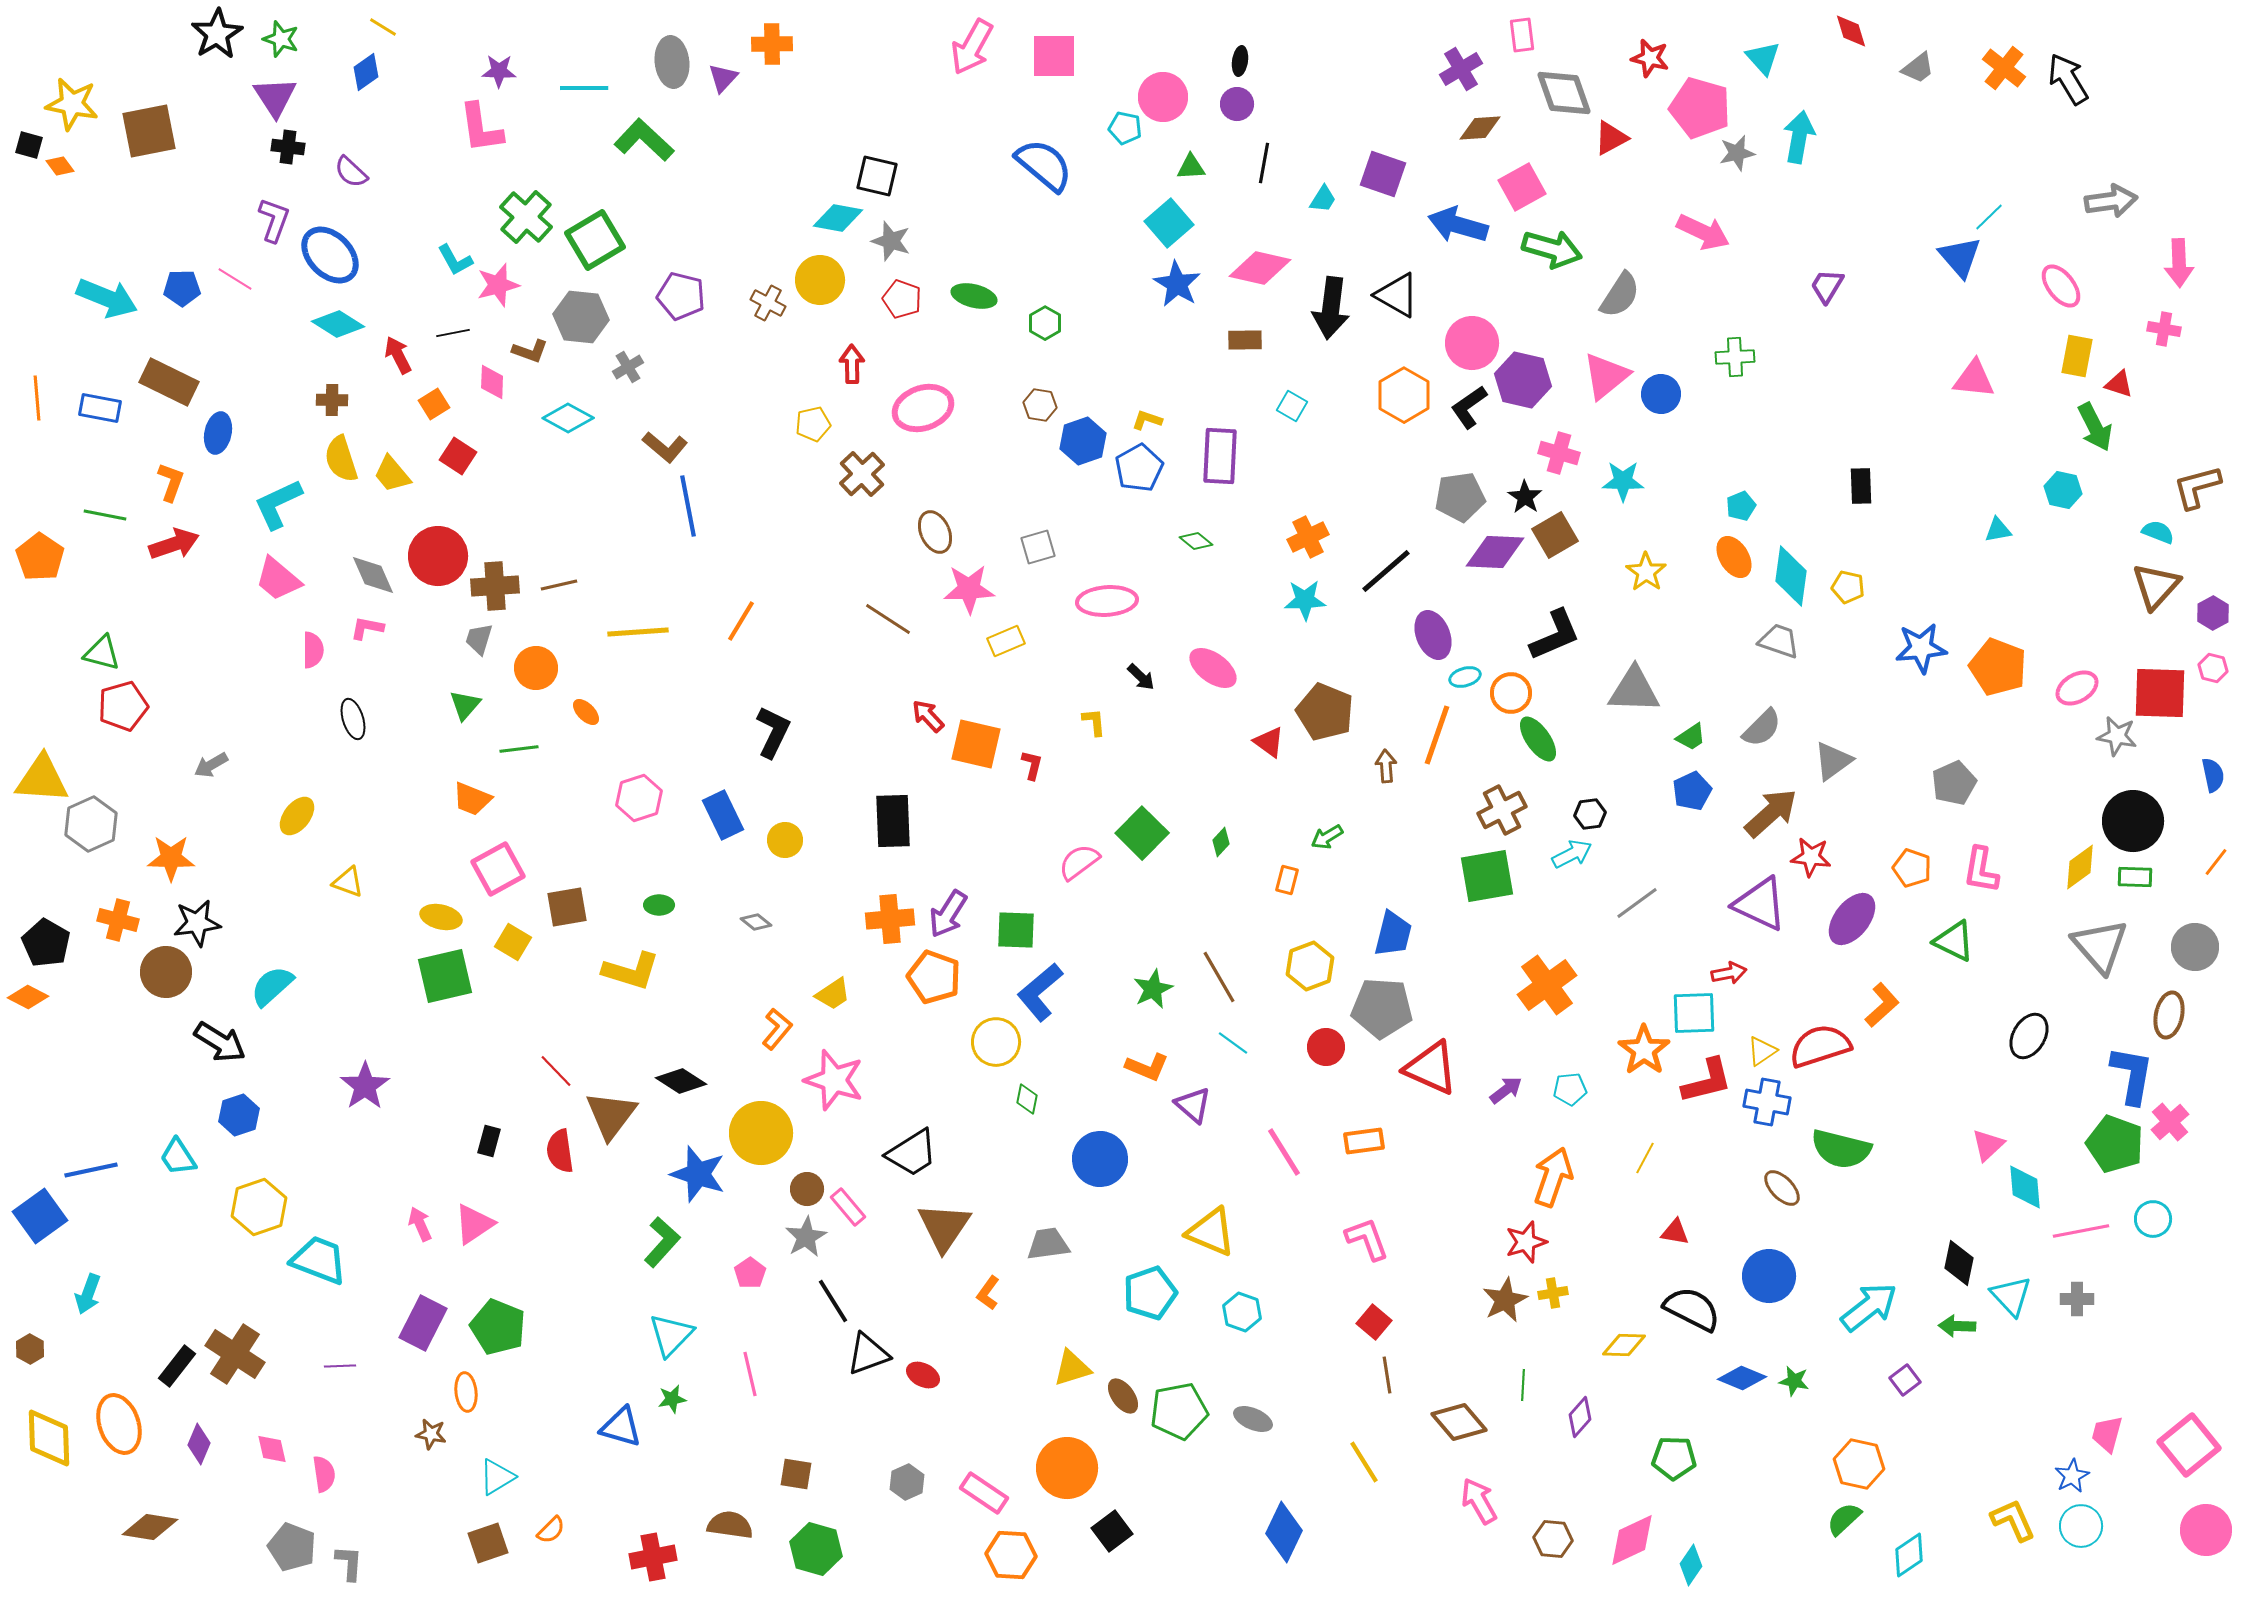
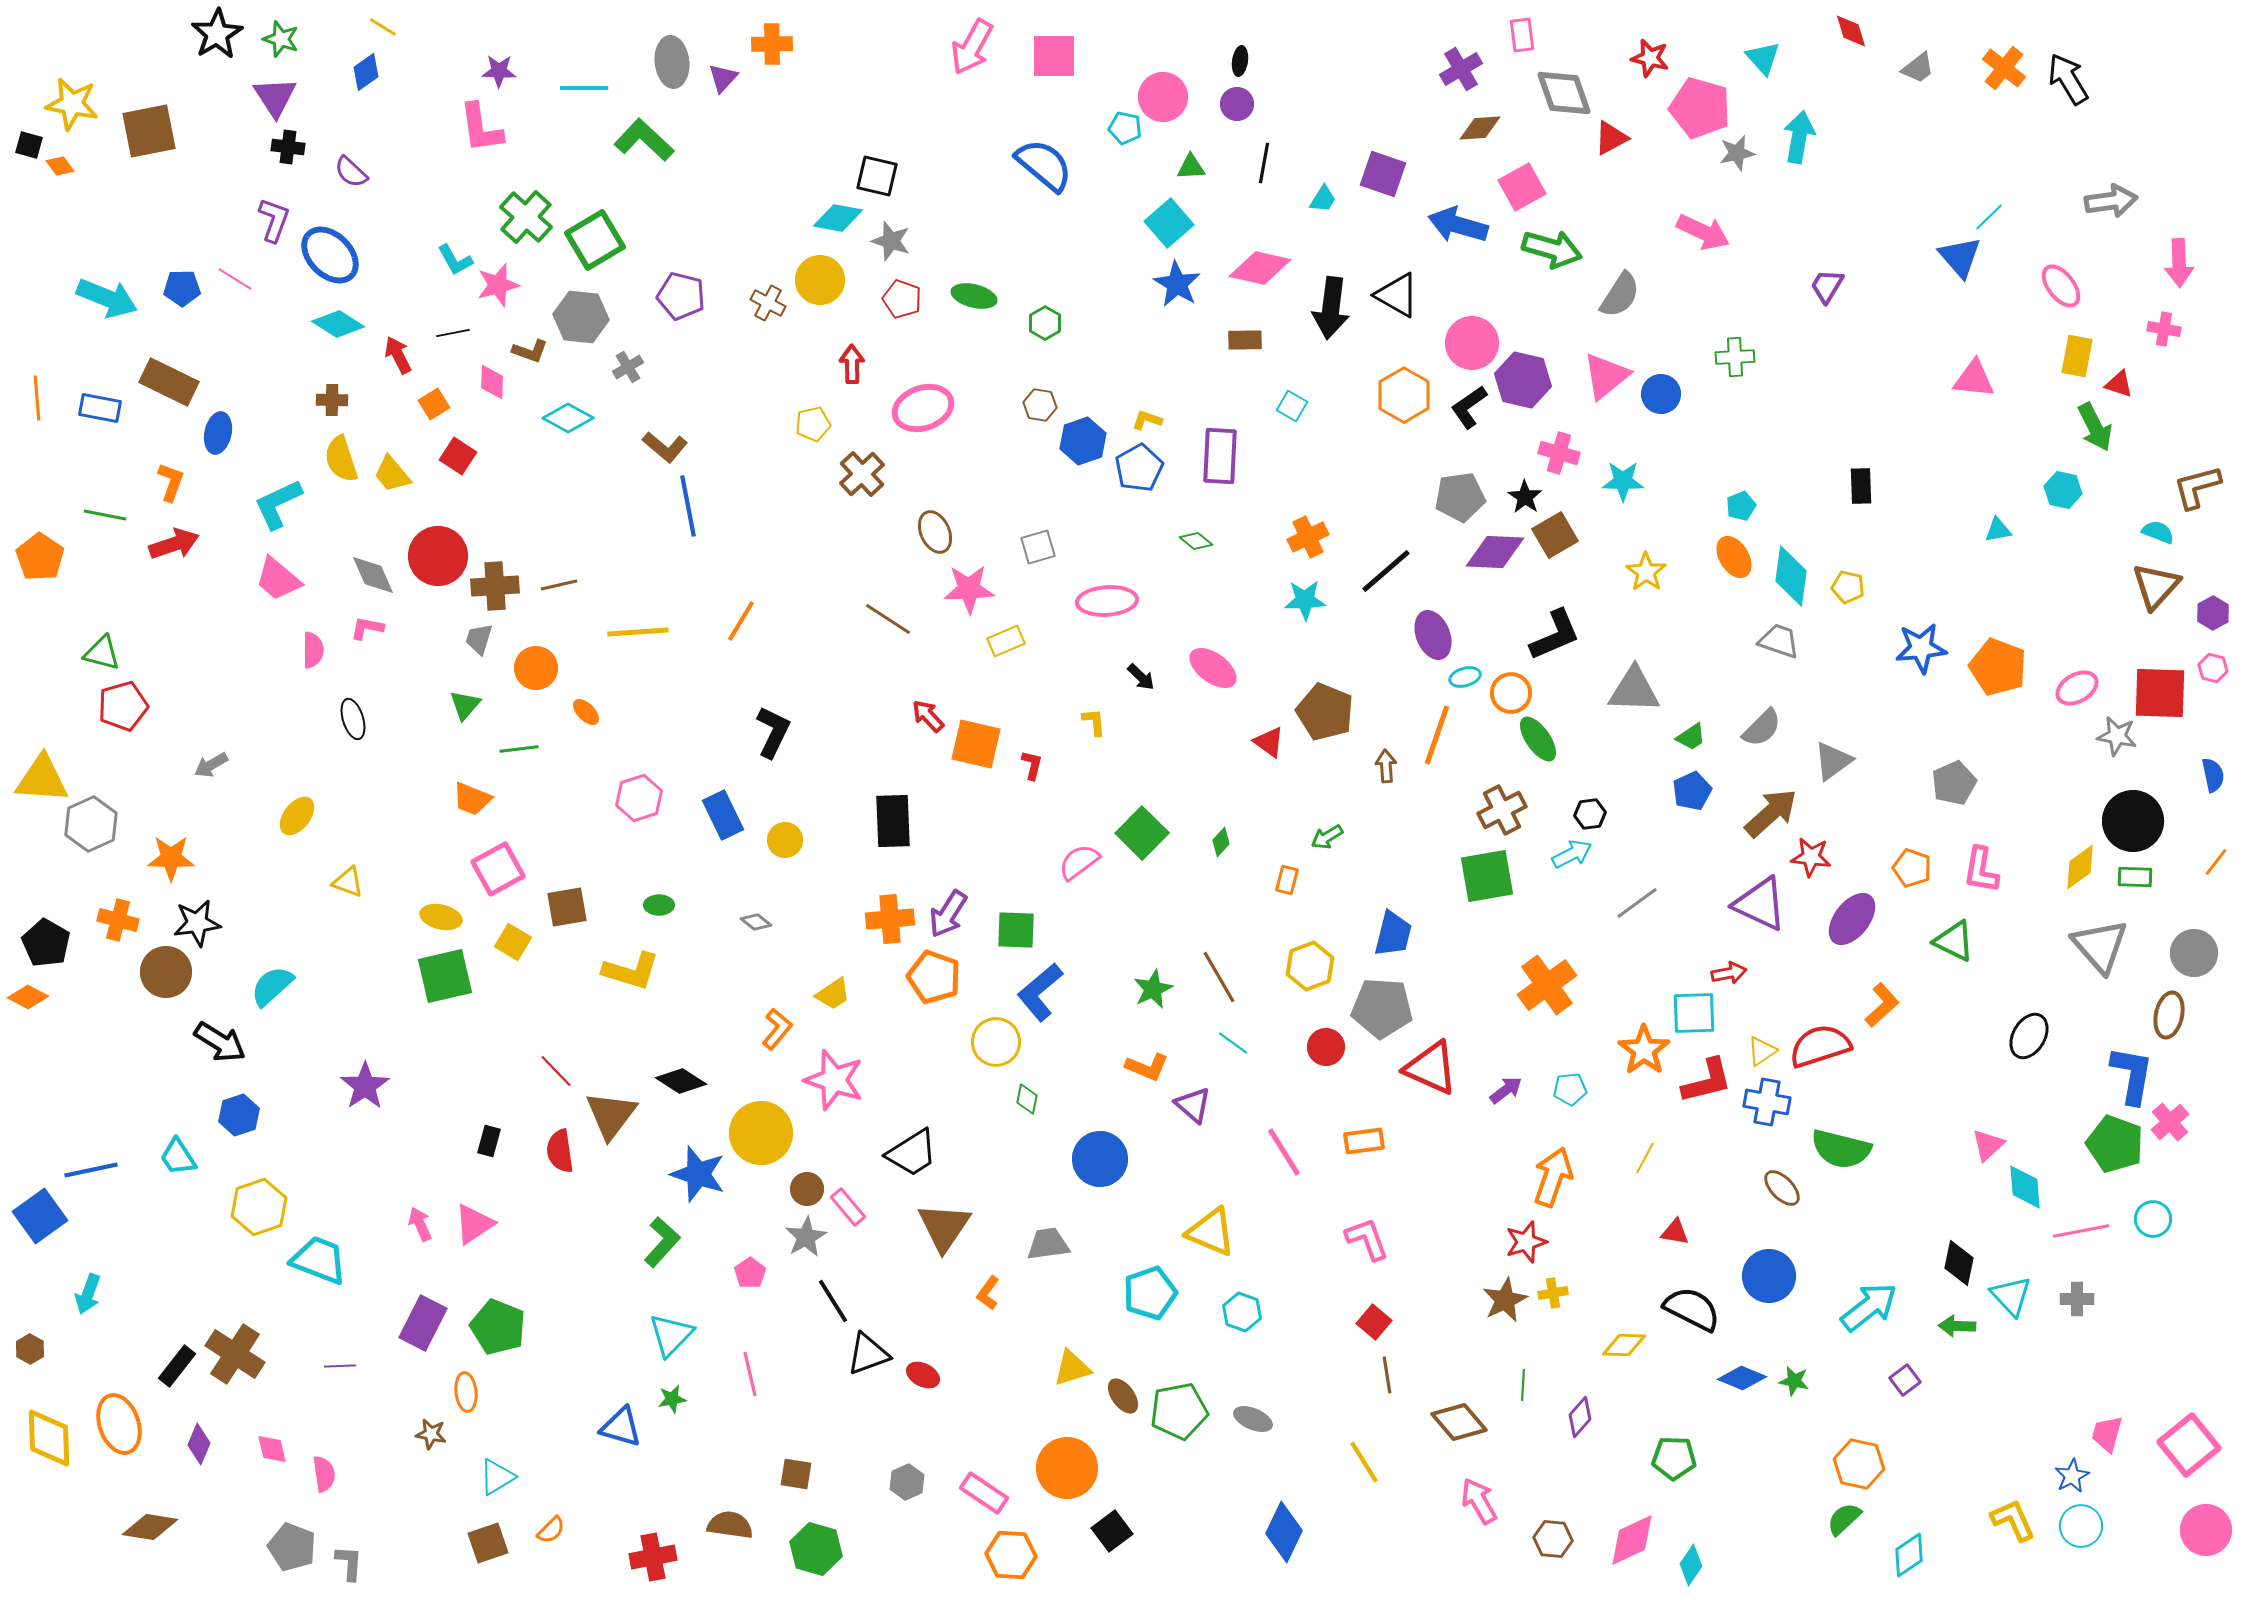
gray circle at (2195, 947): moved 1 px left, 6 px down
